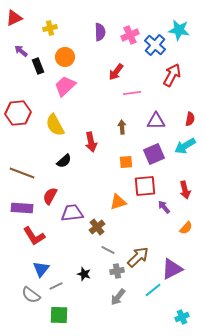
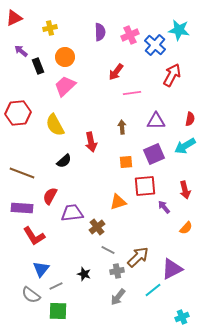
green square at (59, 315): moved 1 px left, 4 px up
